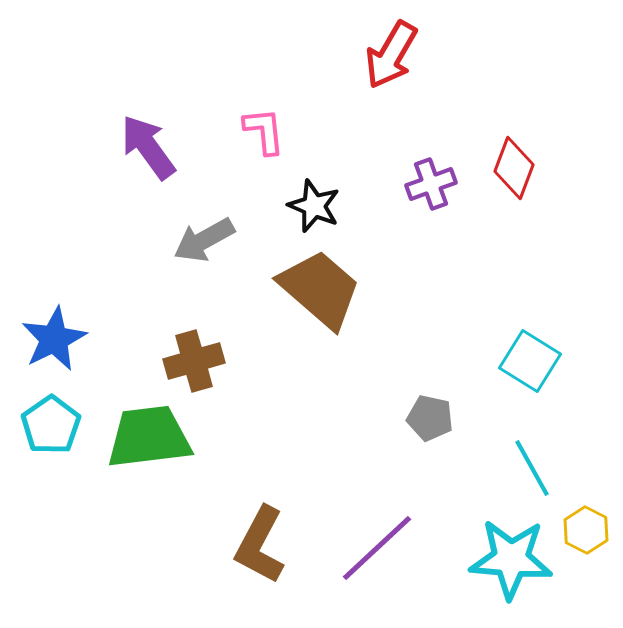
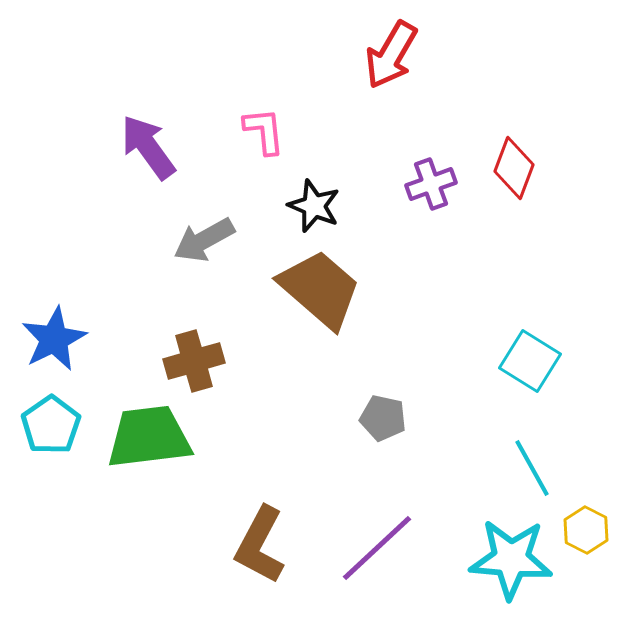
gray pentagon: moved 47 px left
